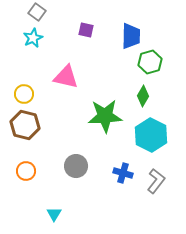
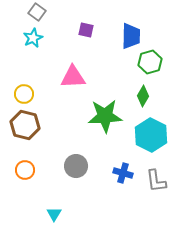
pink triangle: moved 7 px right; rotated 16 degrees counterclockwise
orange circle: moved 1 px left, 1 px up
gray L-shape: rotated 135 degrees clockwise
